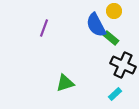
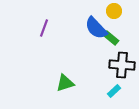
blue semicircle: moved 3 px down; rotated 15 degrees counterclockwise
black cross: moved 1 px left; rotated 20 degrees counterclockwise
cyan rectangle: moved 1 px left, 3 px up
